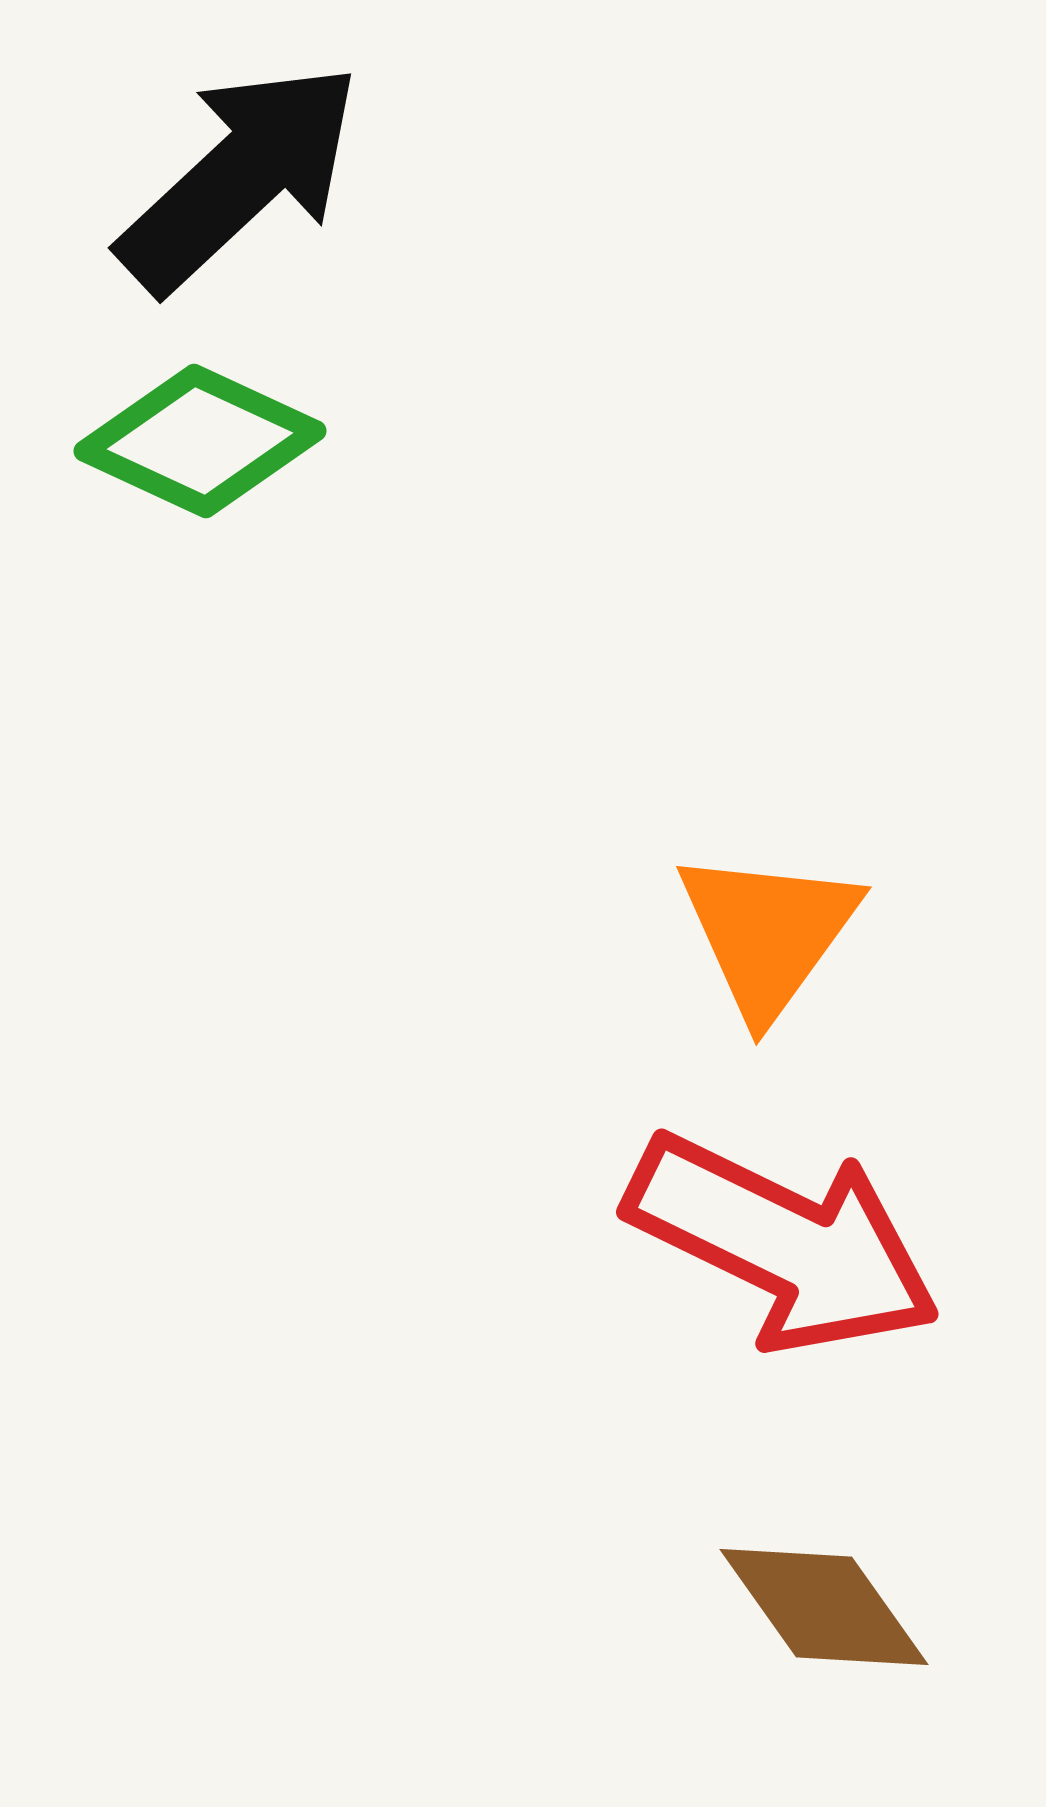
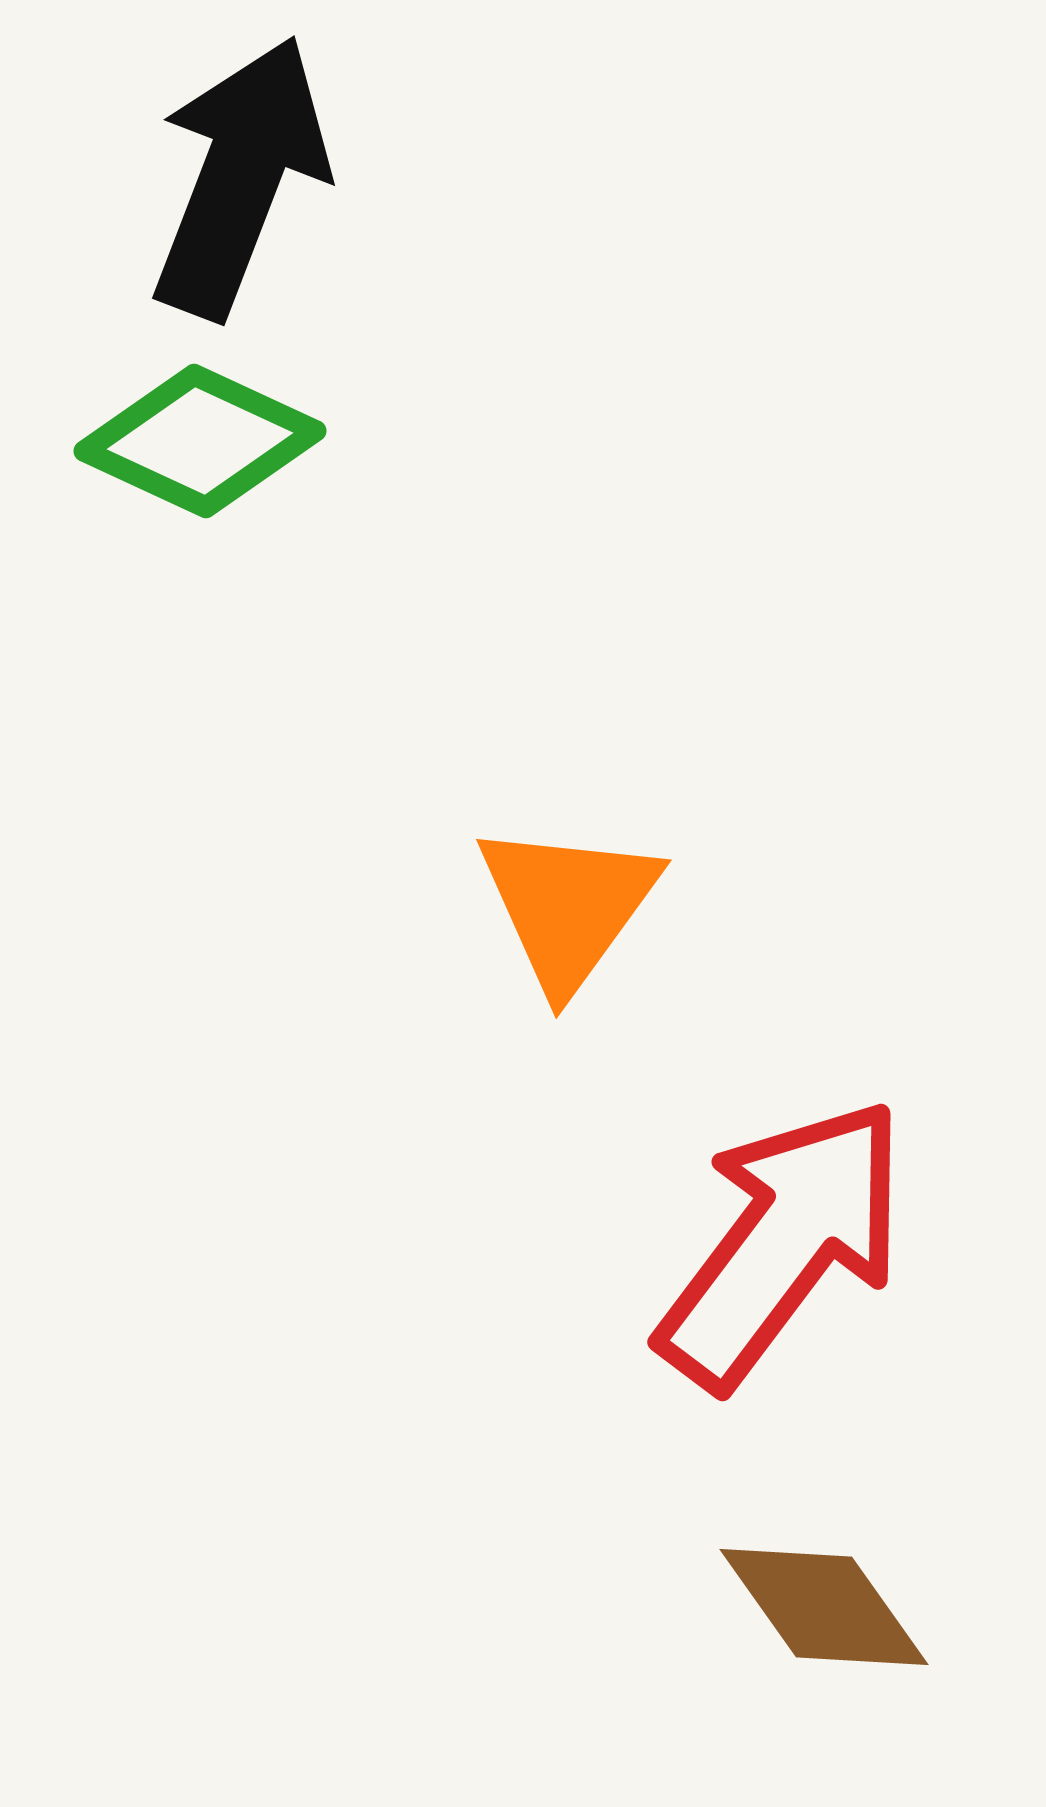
black arrow: rotated 26 degrees counterclockwise
orange triangle: moved 200 px left, 27 px up
red arrow: rotated 79 degrees counterclockwise
